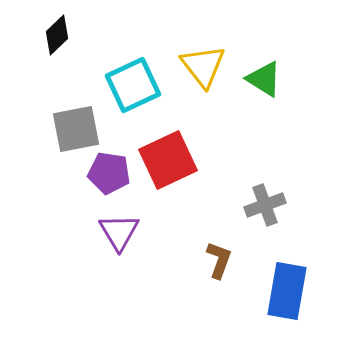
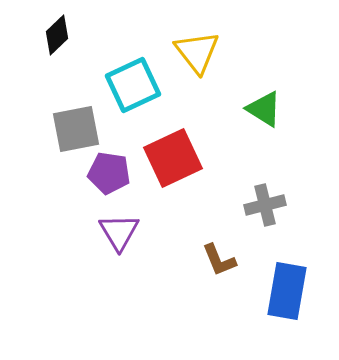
yellow triangle: moved 6 px left, 14 px up
green triangle: moved 30 px down
red square: moved 5 px right, 2 px up
gray cross: rotated 6 degrees clockwise
brown L-shape: rotated 138 degrees clockwise
